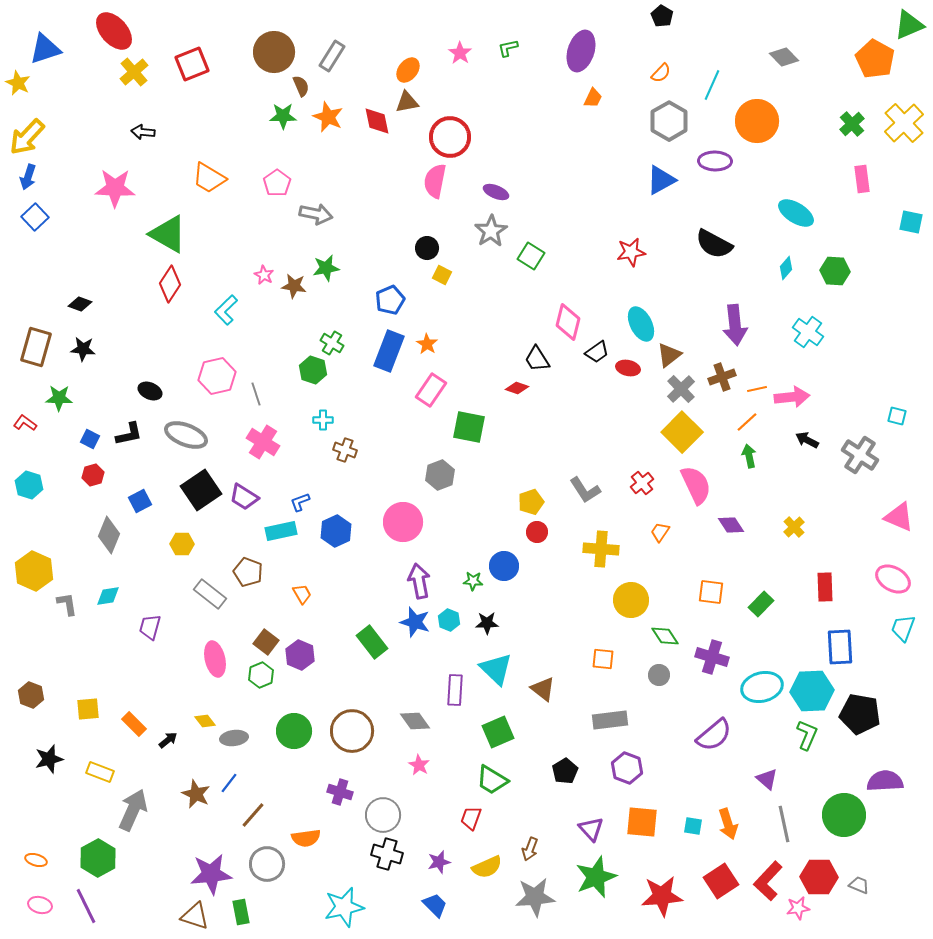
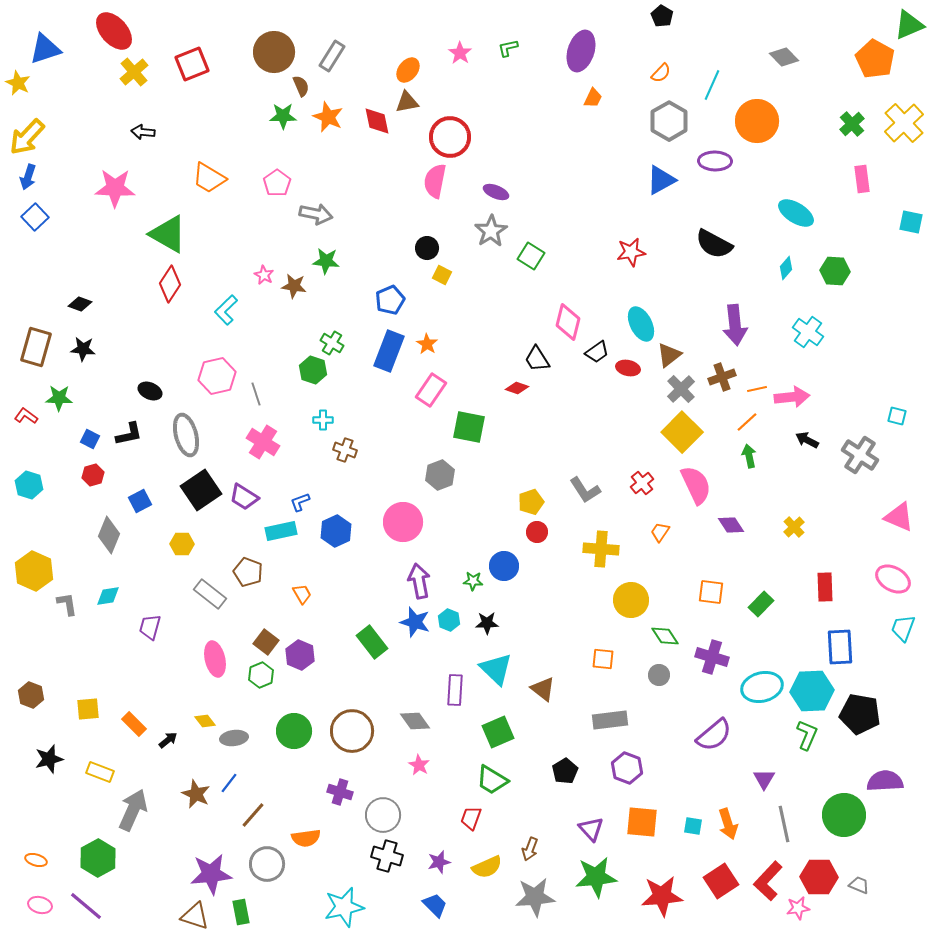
green star at (326, 268): moved 7 px up; rotated 16 degrees clockwise
red L-shape at (25, 423): moved 1 px right, 7 px up
gray ellipse at (186, 435): rotated 54 degrees clockwise
purple triangle at (767, 779): moved 3 px left; rotated 20 degrees clockwise
black cross at (387, 854): moved 2 px down
green star at (596, 877): rotated 15 degrees clockwise
purple line at (86, 906): rotated 24 degrees counterclockwise
